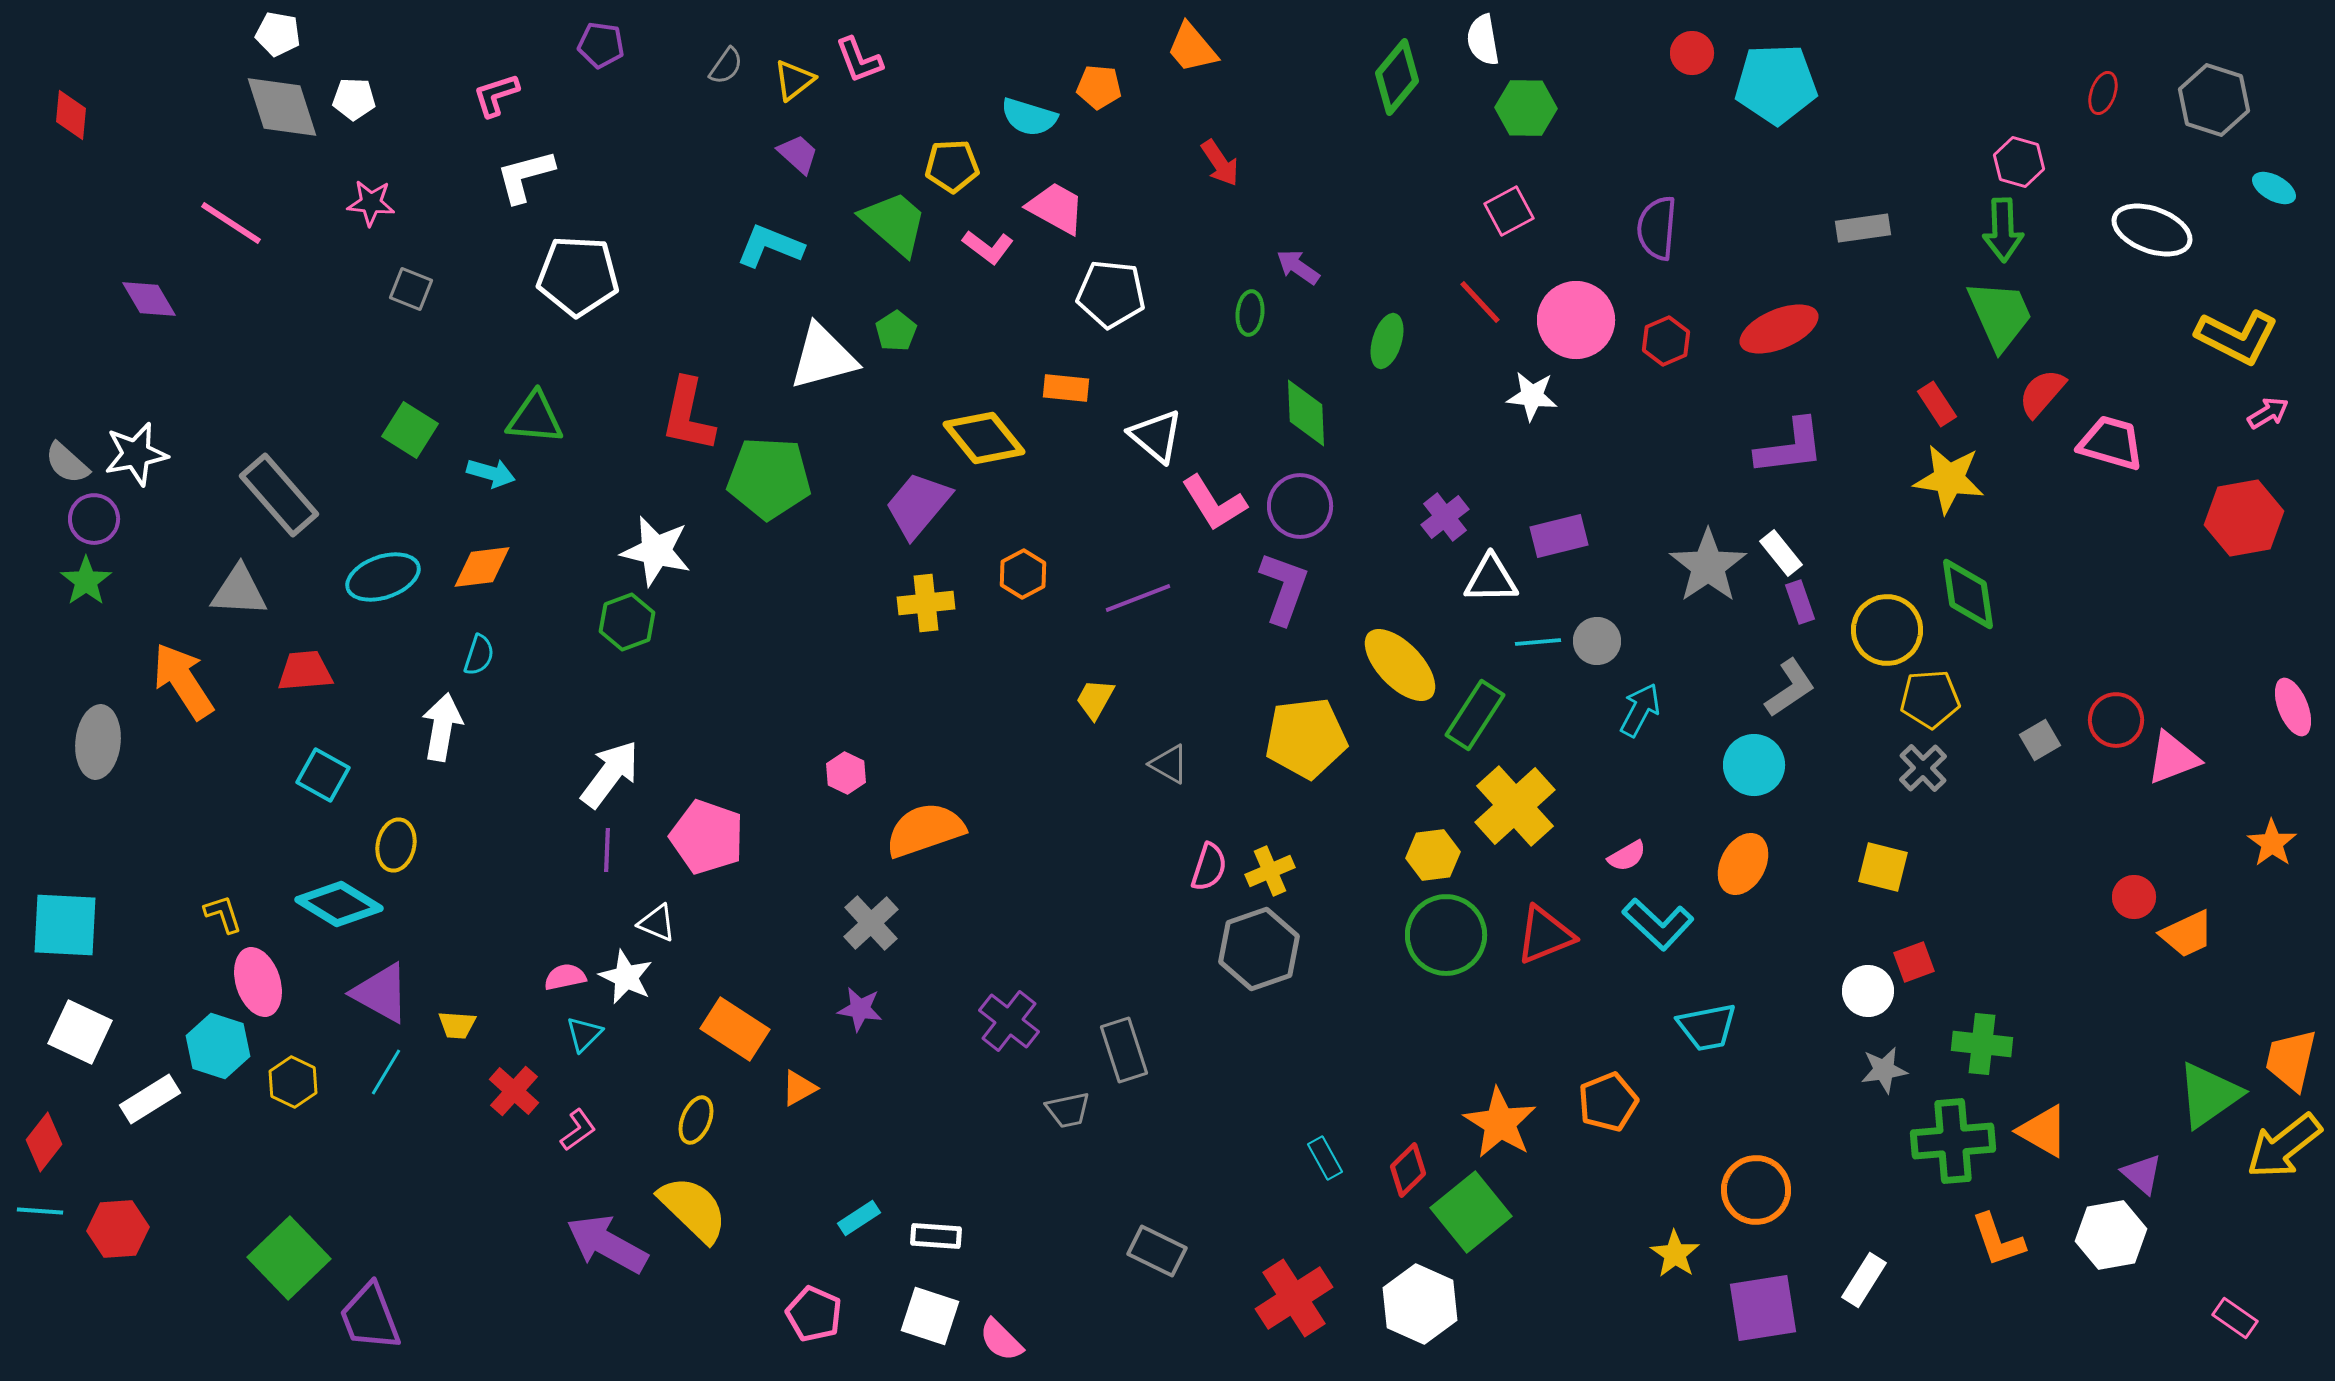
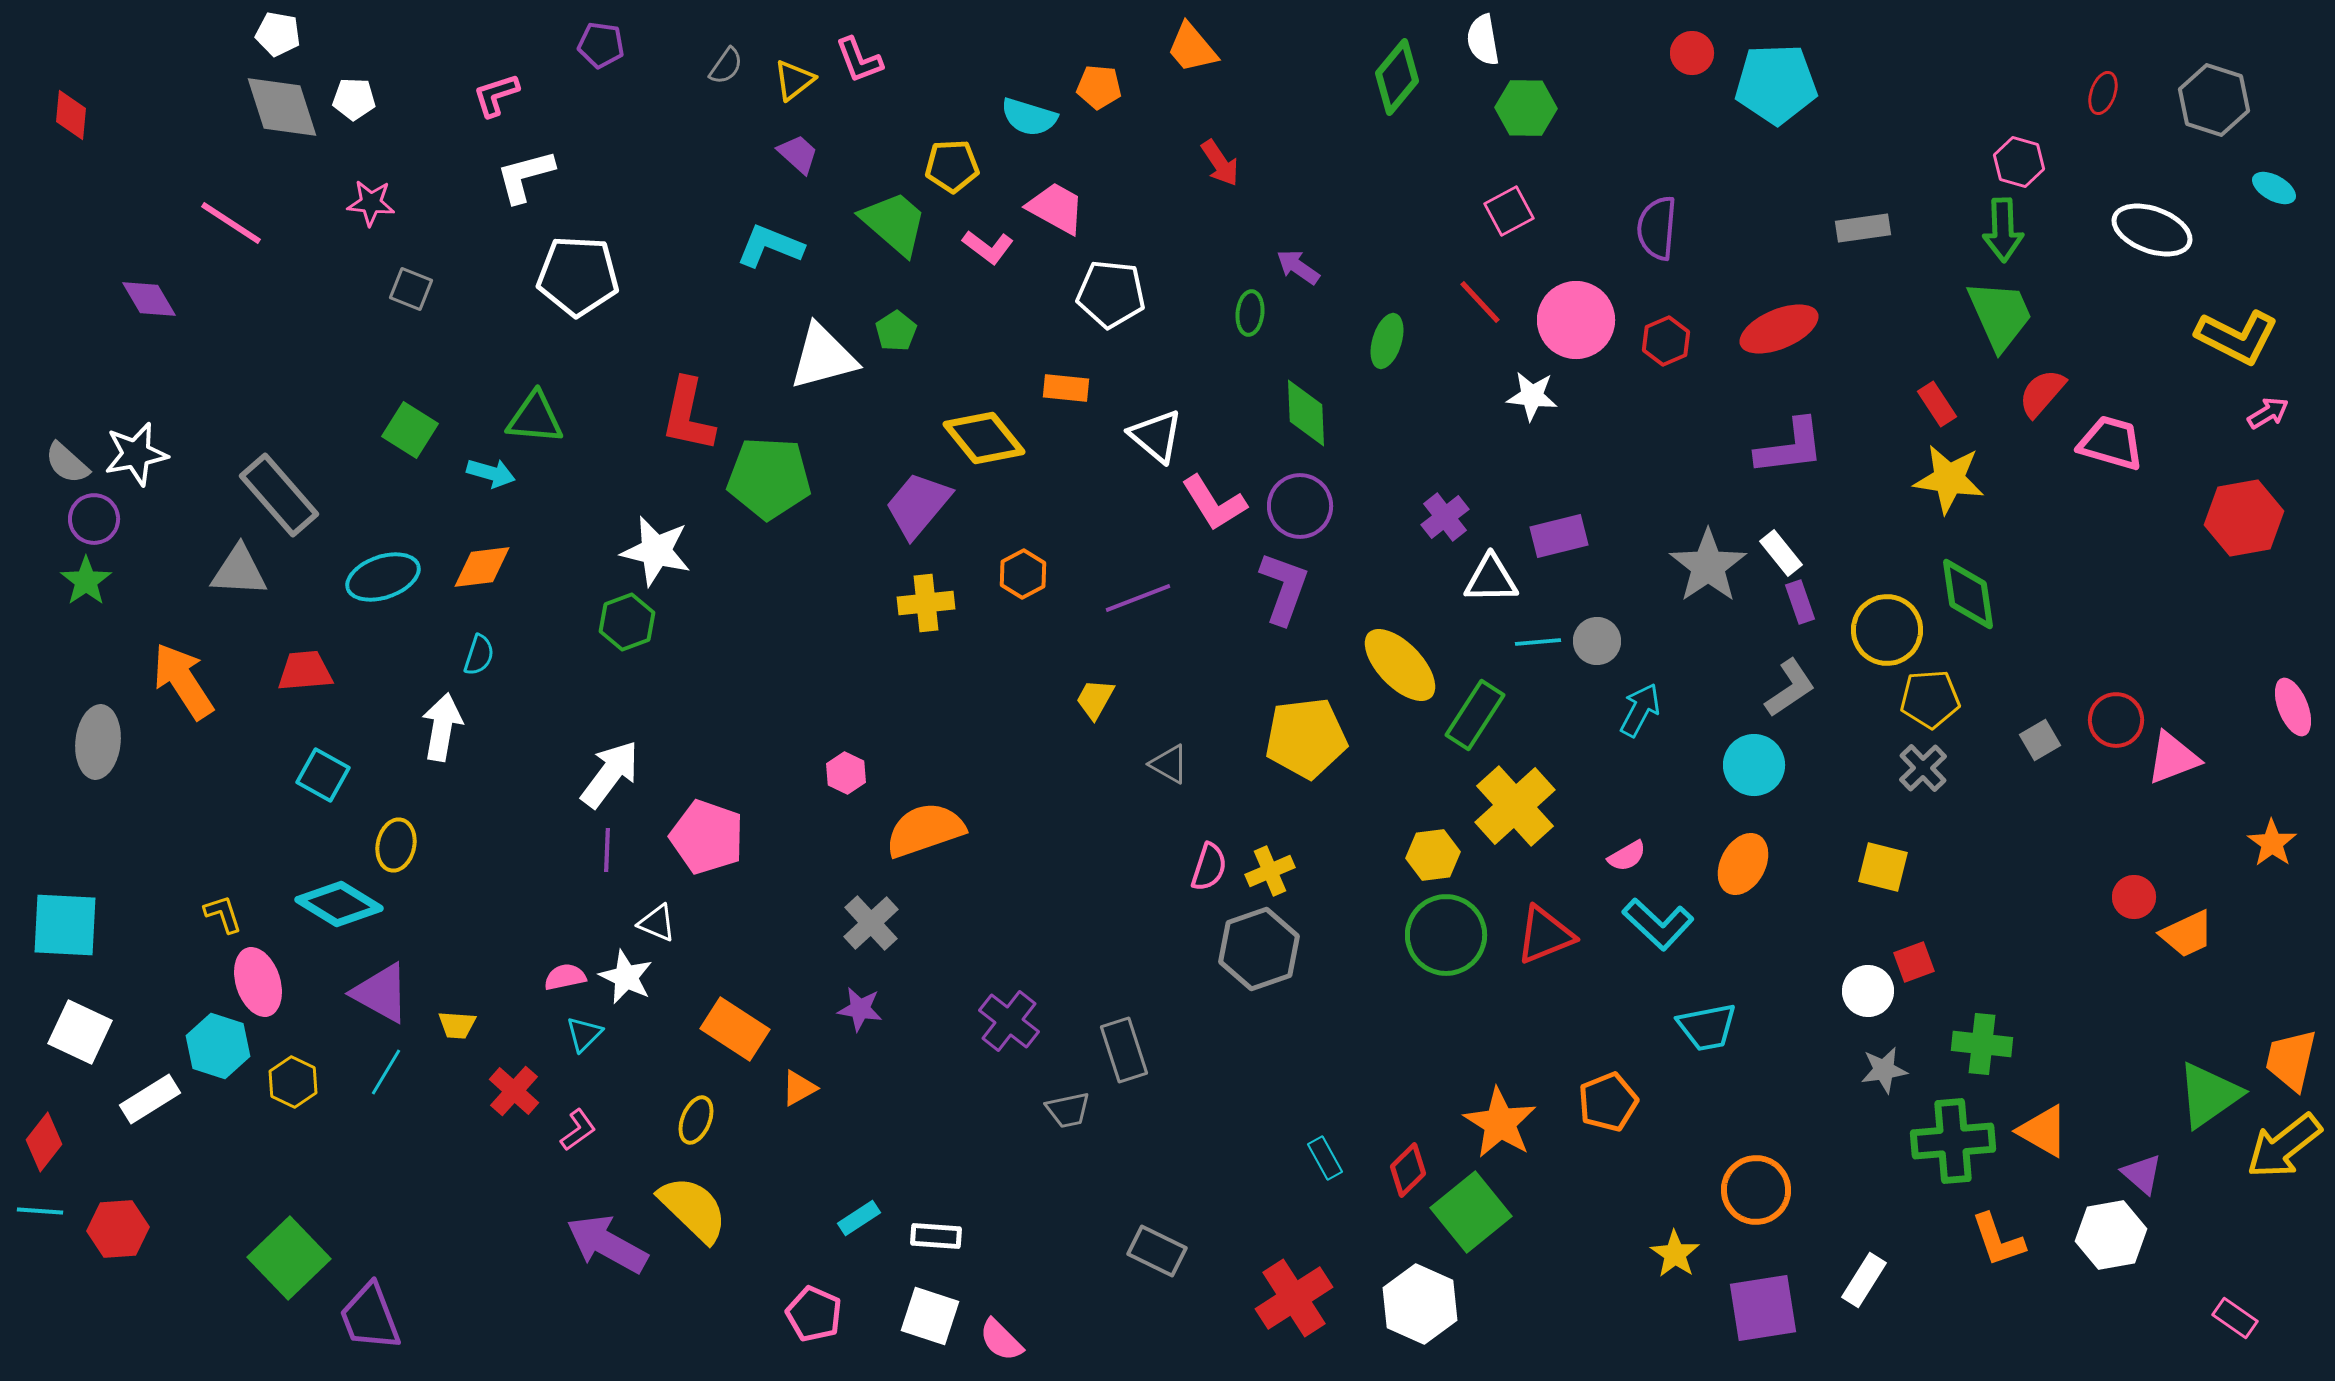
gray triangle at (239, 591): moved 20 px up
